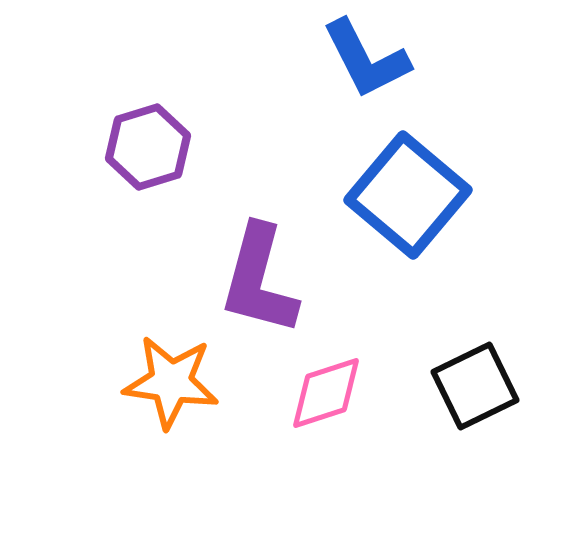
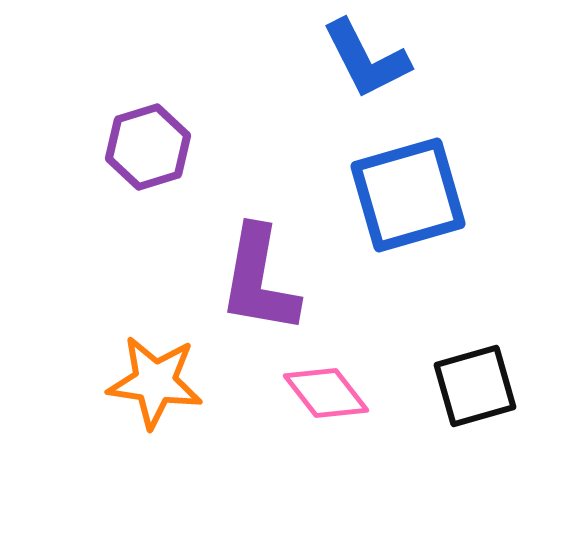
blue square: rotated 34 degrees clockwise
purple L-shape: rotated 5 degrees counterclockwise
orange star: moved 16 px left
black square: rotated 10 degrees clockwise
pink diamond: rotated 70 degrees clockwise
